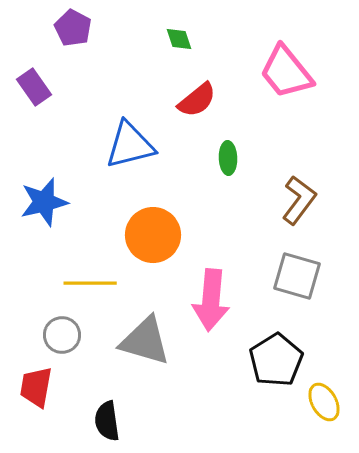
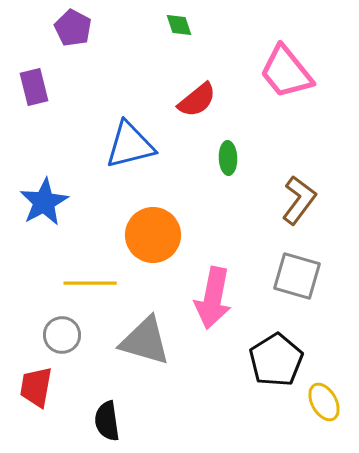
green diamond: moved 14 px up
purple rectangle: rotated 21 degrees clockwise
blue star: rotated 15 degrees counterclockwise
pink arrow: moved 2 px right, 2 px up; rotated 6 degrees clockwise
